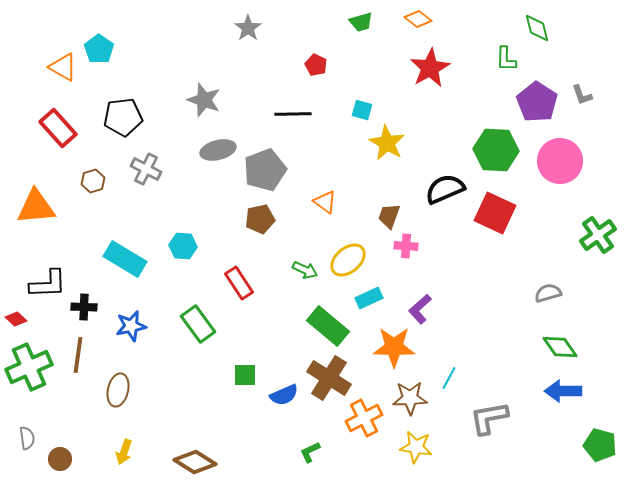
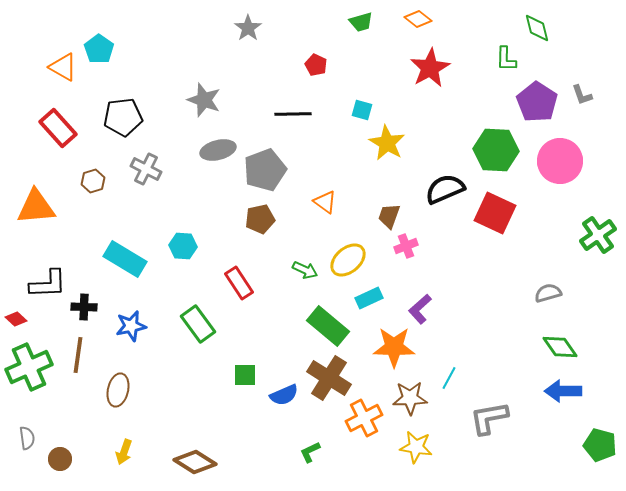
pink cross at (406, 246): rotated 25 degrees counterclockwise
